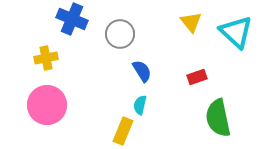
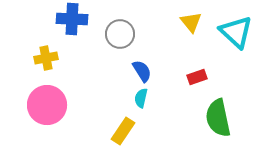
blue cross: rotated 20 degrees counterclockwise
cyan semicircle: moved 1 px right, 7 px up
yellow rectangle: rotated 12 degrees clockwise
